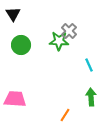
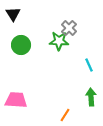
gray cross: moved 3 px up
pink trapezoid: moved 1 px right, 1 px down
